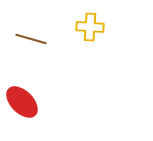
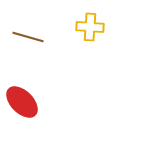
brown line: moved 3 px left, 2 px up
